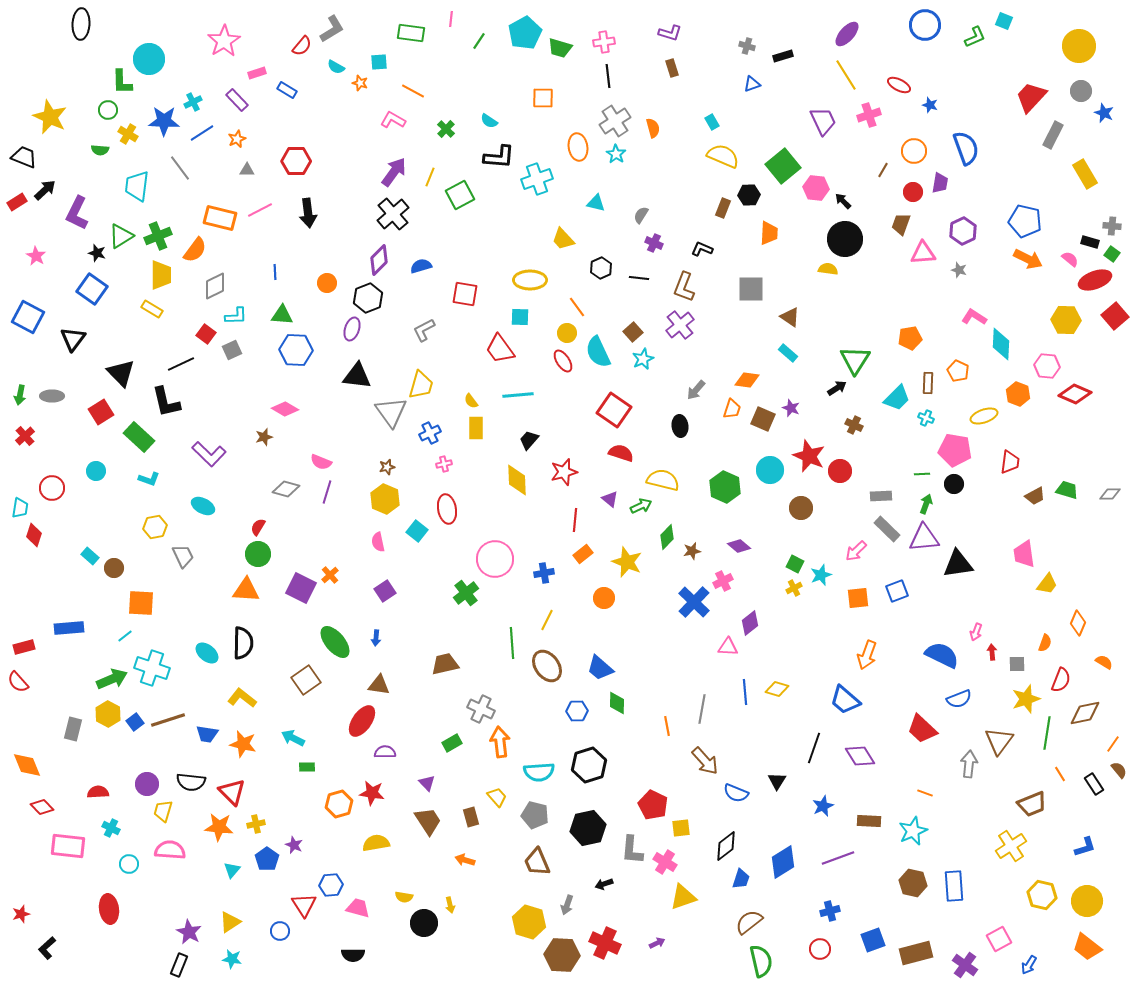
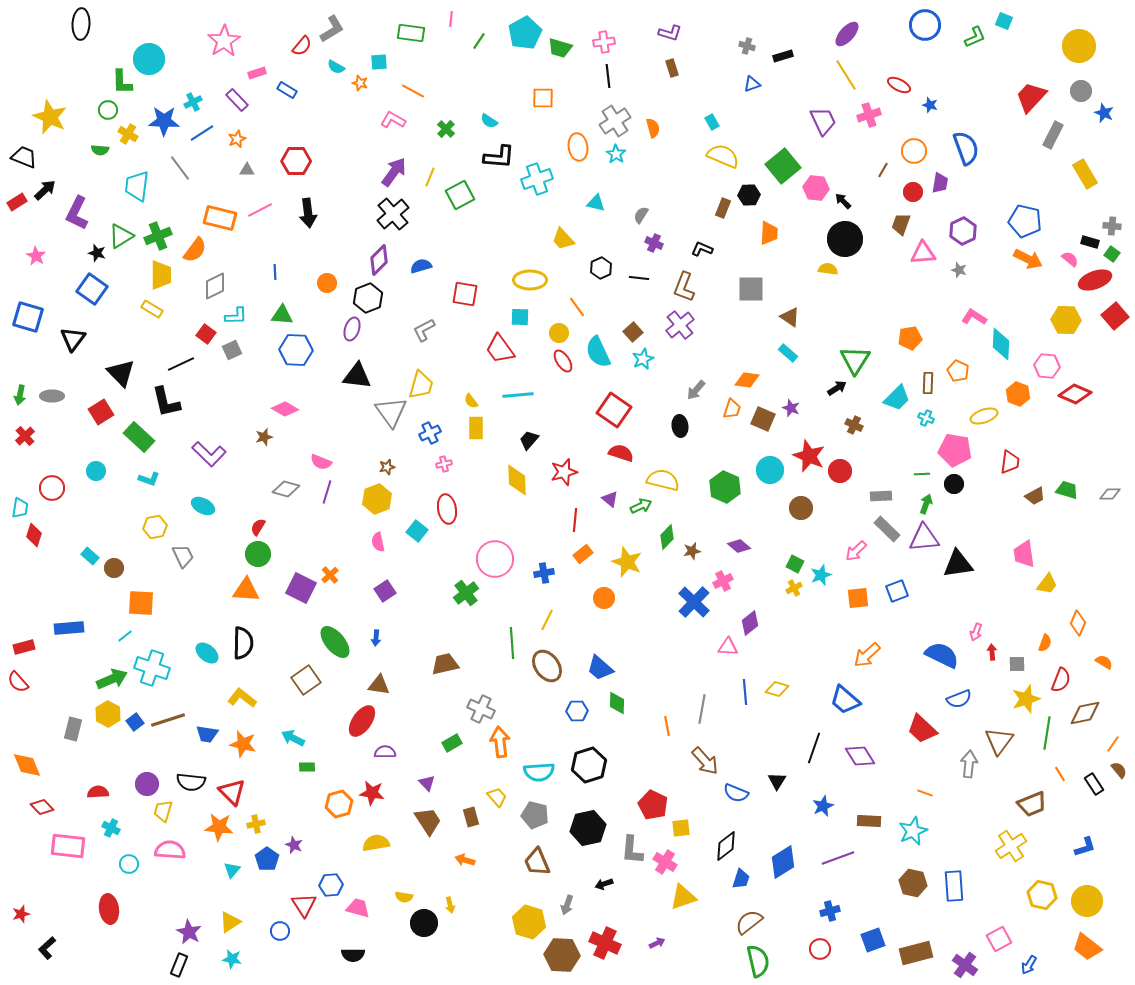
blue square at (28, 317): rotated 12 degrees counterclockwise
yellow circle at (567, 333): moved 8 px left
yellow hexagon at (385, 499): moved 8 px left; rotated 16 degrees clockwise
orange arrow at (867, 655): rotated 28 degrees clockwise
green semicircle at (761, 961): moved 3 px left
